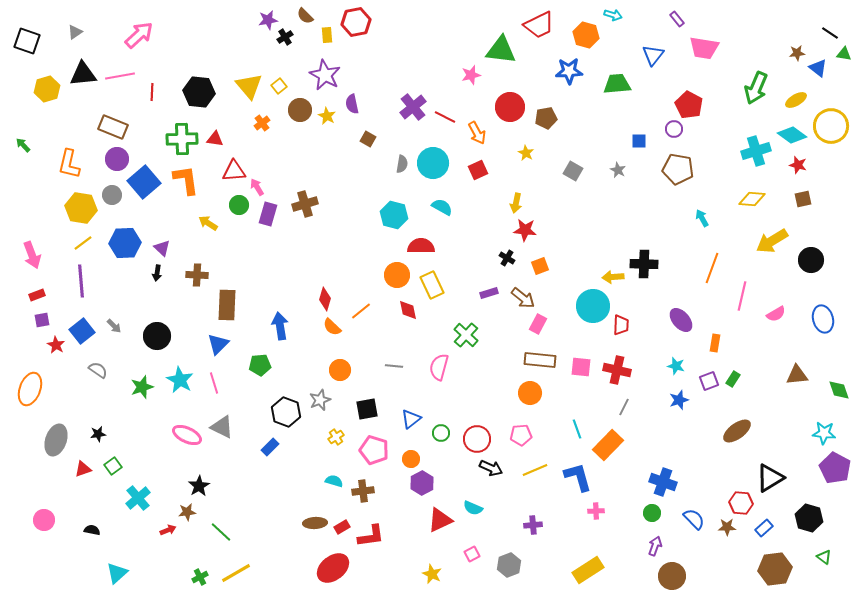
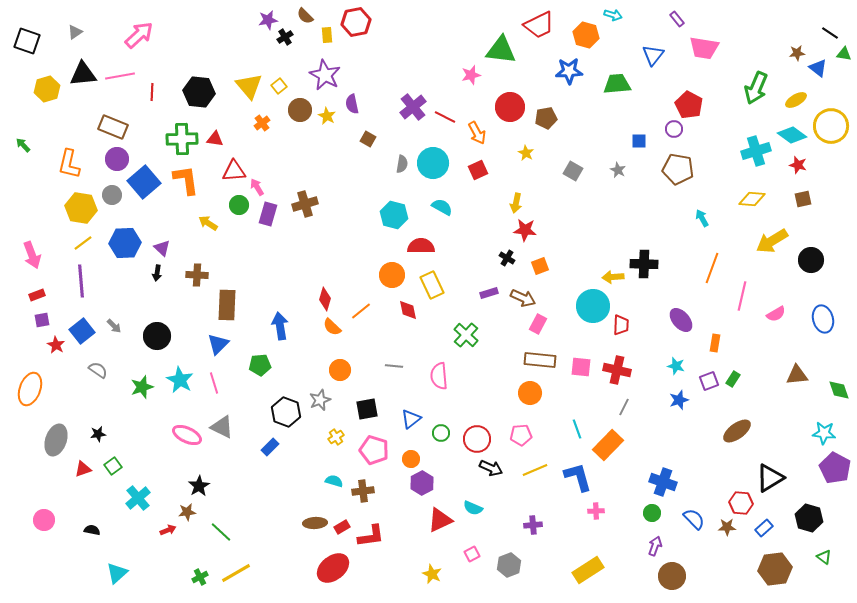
orange circle at (397, 275): moved 5 px left
brown arrow at (523, 298): rotated 15 degrees counterclockwise
pink semicircle at (439, 367): moved 9 px down; rotated 20 degrees counterclockwise
